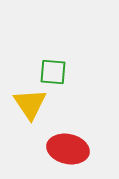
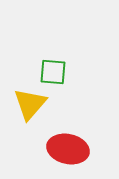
yellow triangle: rotated 15 degrees clockwise
